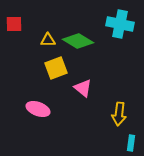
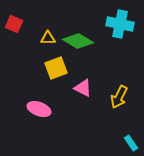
red square: rotated 24 degrees clockwise
yellow triangle: moved 2 px up
pink triangle: rotated 12 degrees counterclockwise
pink ellipse: moved 1 px right
yellow arrow: moved 17 px up; rotated 20 degrees clockwise
cyan rectangle: rotated 42 degrees counterclockwise
